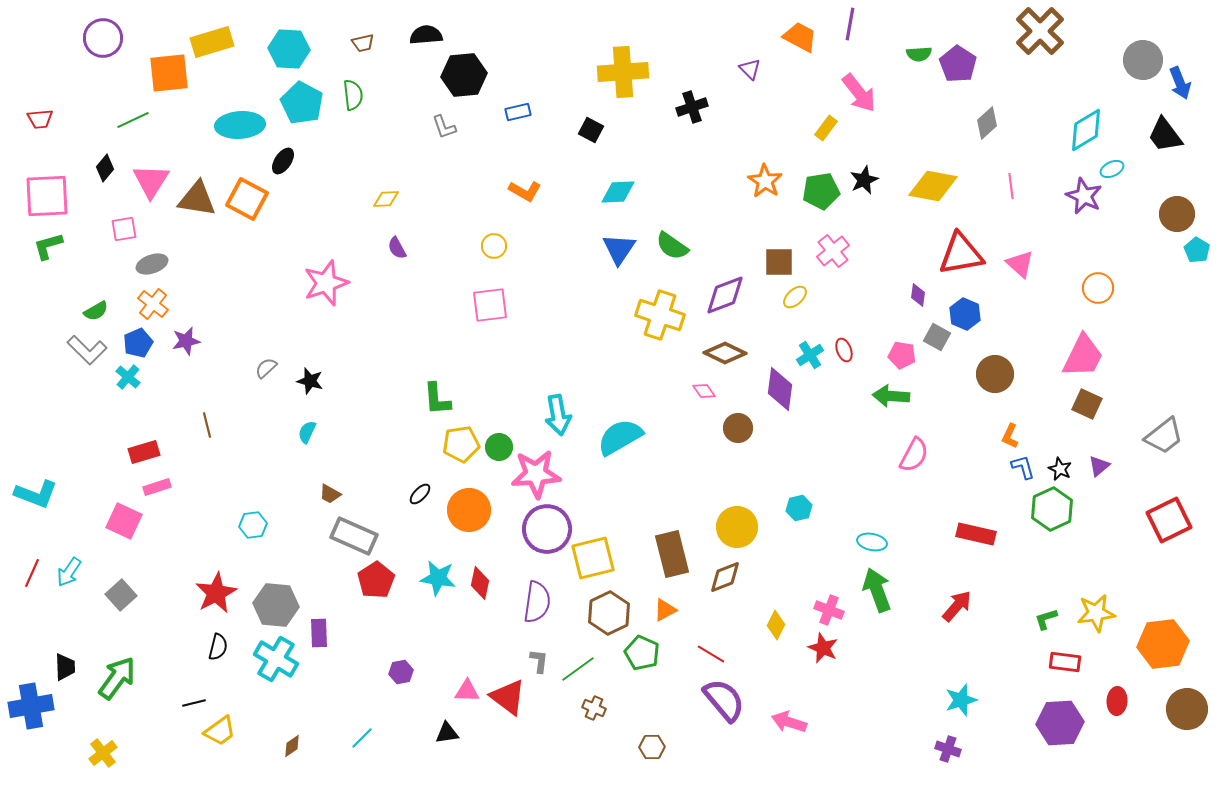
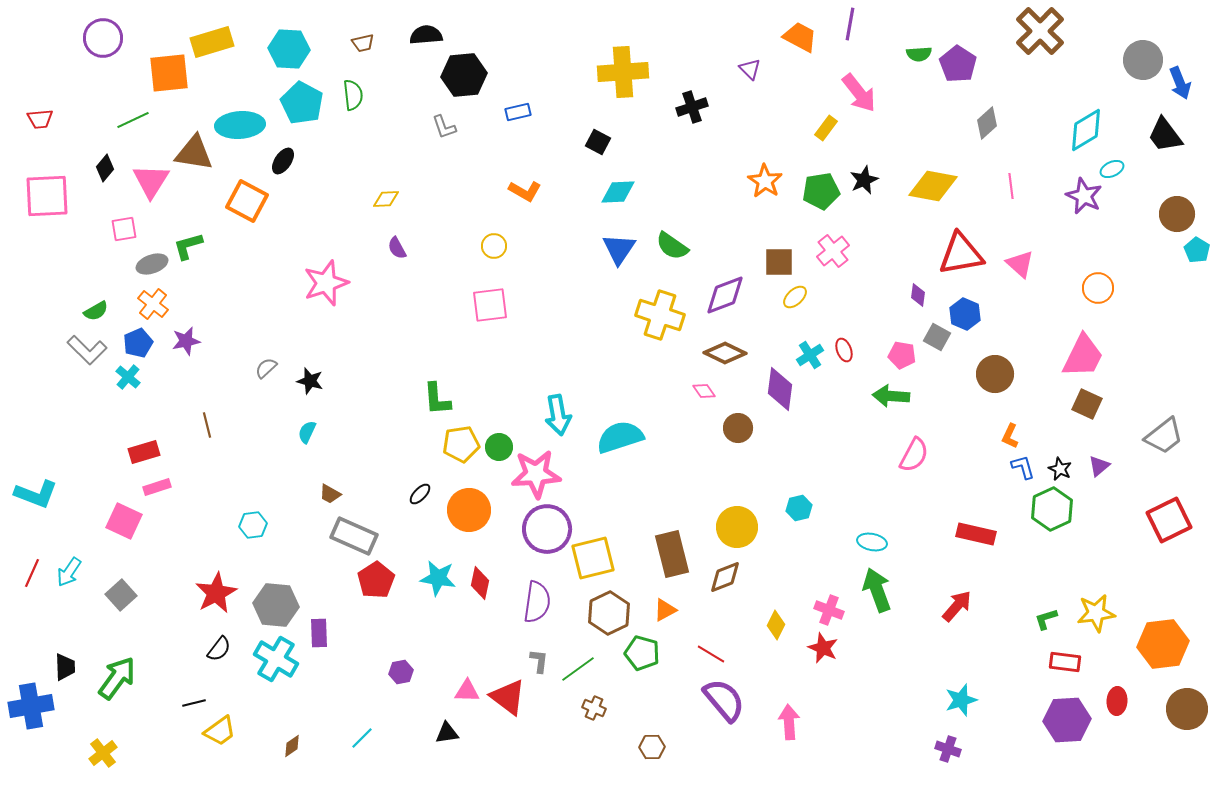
black square at (591, 130): moved 7 px right, 12 px down
brown triangle at (197, 199): moved 3 px left, 46 px up
orange square at (247, 199): moved 2 px down
green L-shape at (48, 246): moved 140 px right
cyan semicircle at (620, 437): rotated 12 degrees clockwise
black semicircle at (218, 647): moved 1 px right, 2 px down; rotated 24 degrees clockwise
green pentagon at (642, 653): rotated 8 degrees counterclockwise
pink arrow at (789, 722): rotated 68 degrees clockwise
purple hexagon at (1060, 723): moved 7 px right, 3 px up
